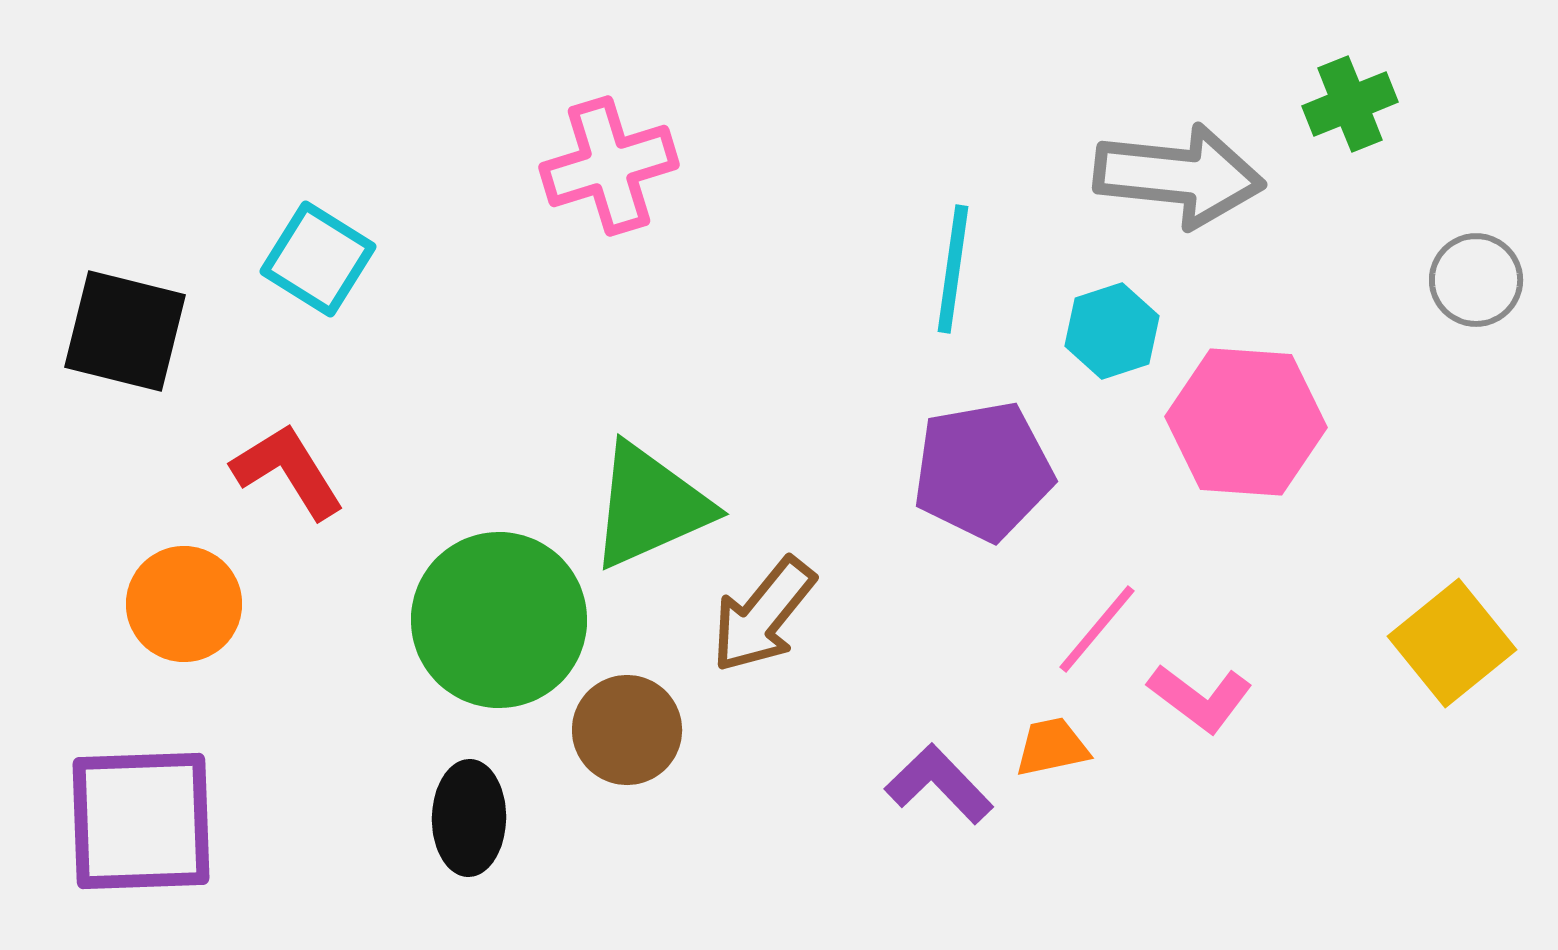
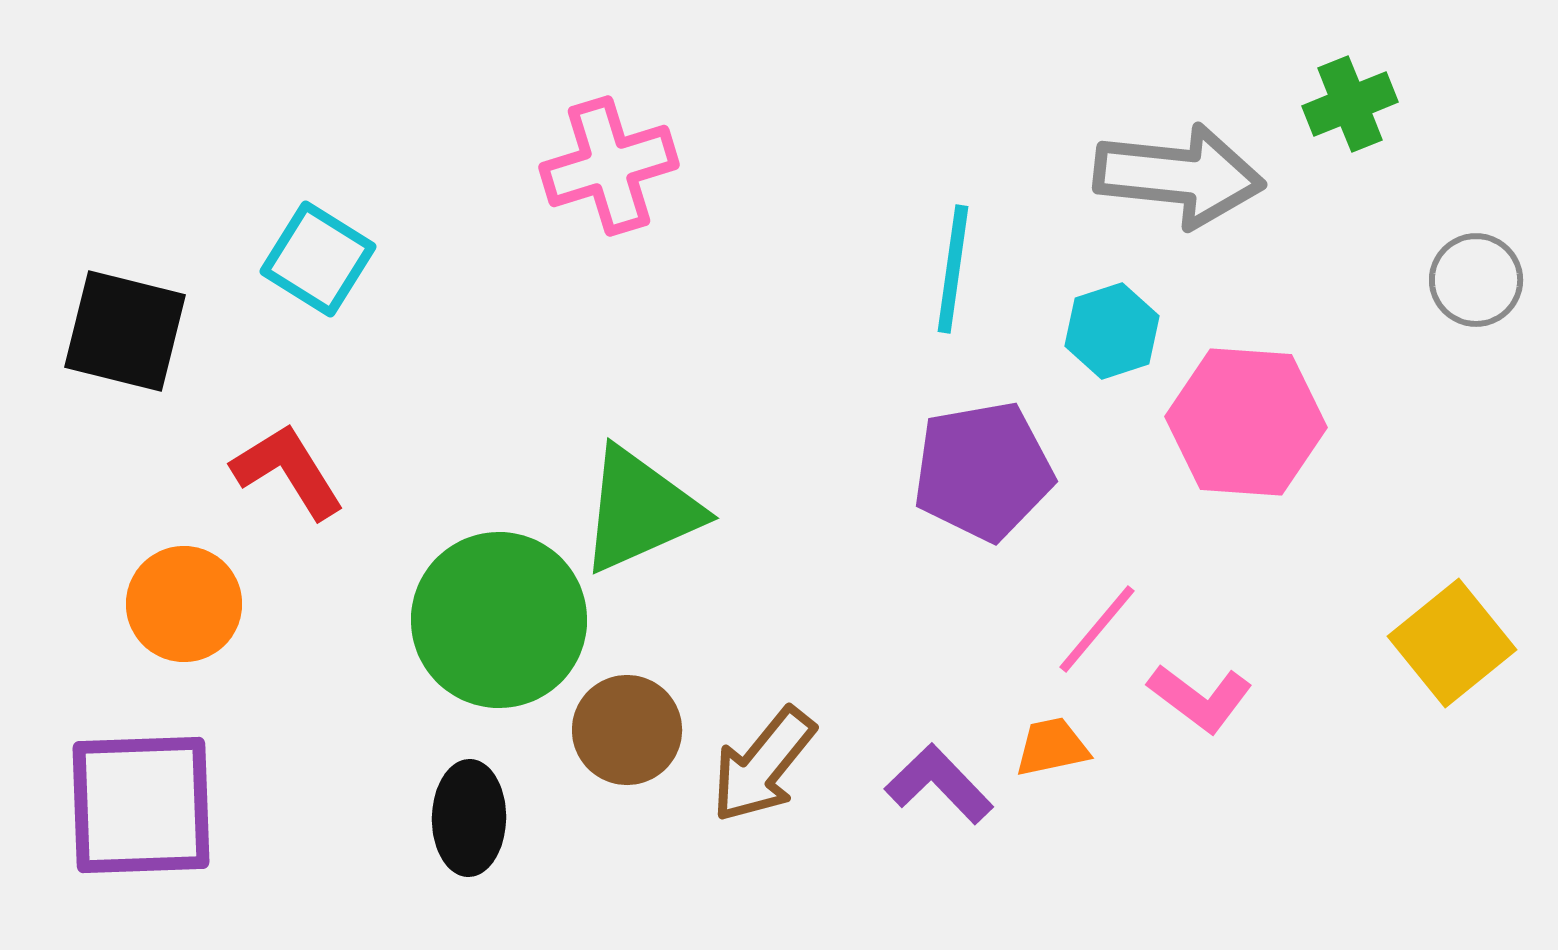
green triangle: moved 10 px left, 4 px down
brown arrow: moved 150 px down
purple square: moved 16 px up
